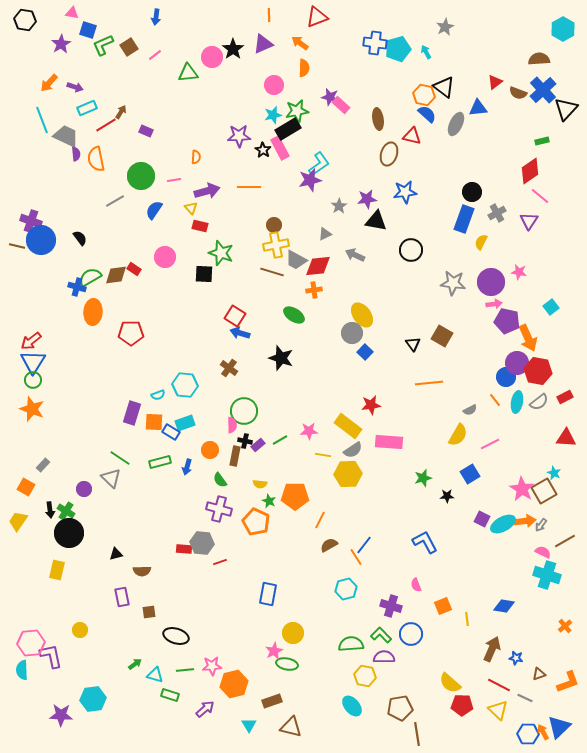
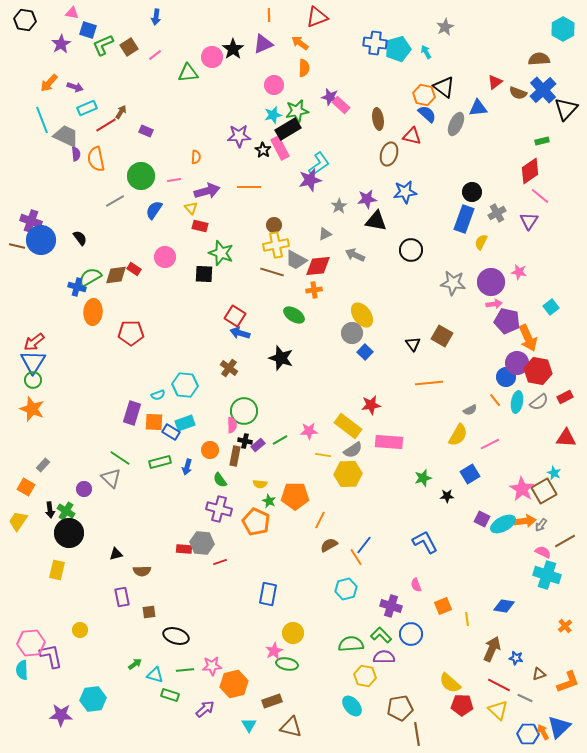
red arrow at (31, 341): moved 3 px right, 1 px down
